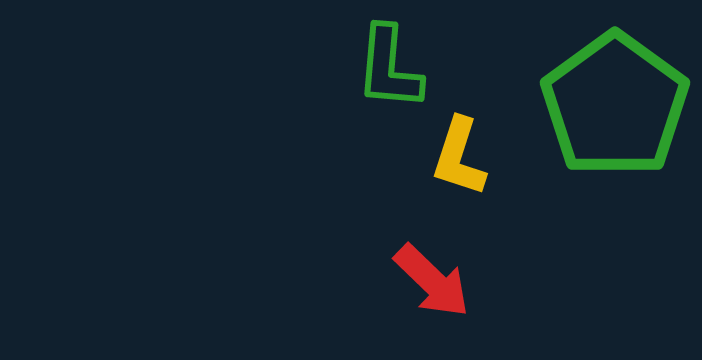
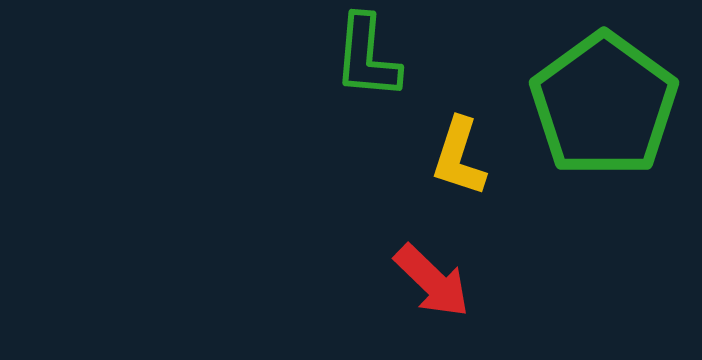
green L-shape: moved 22 px left, 11 px up
green pentagon: moved 11 px left
